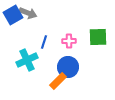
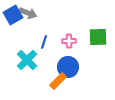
cyan cross: rotated 20 degrees counterclockwise
